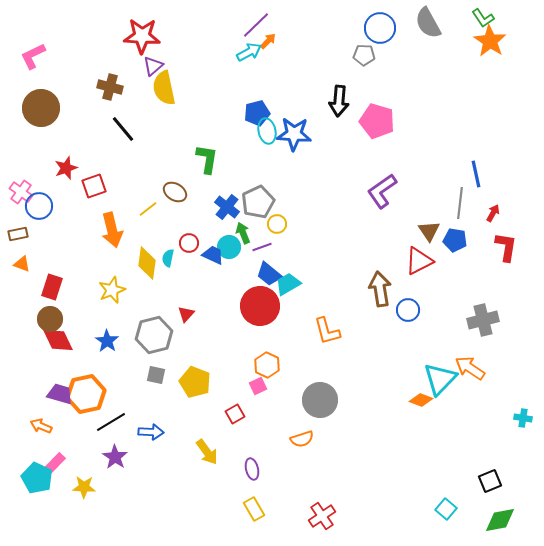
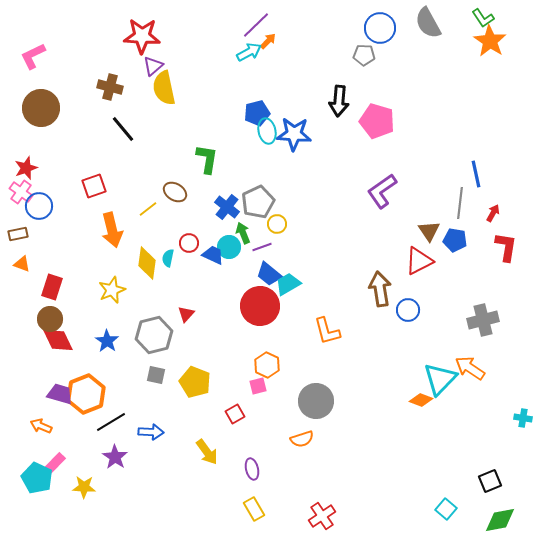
red star at (66, 168): moved 40 px left
pink square at (258, 386): rotated 12 degrees clockwise
orange hexagon at (86, 394): rotated 9 degrees counterclockwise
gray circle at (320, 400): moved 4 px left, 1 px down
